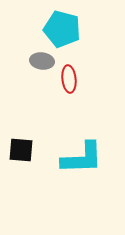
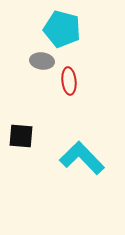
red ellipse: moved 2 px down
black square: moved 14 px up
cyan L-shape: rotated 132 degrees counterclockwise
